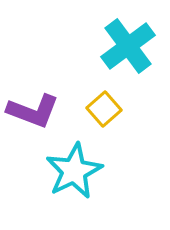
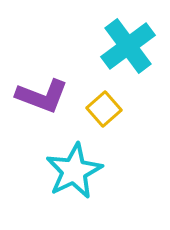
purple L-shape: moved 9 px right, 15 px up
